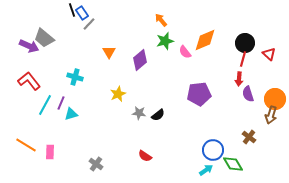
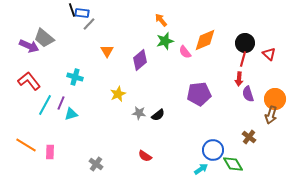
blue rectangle: rotated 48 degrees counterclockwise
orange triangle: moved 2 px left, 1 px up
cyan arrow: moved 5 px left, 1 px up
